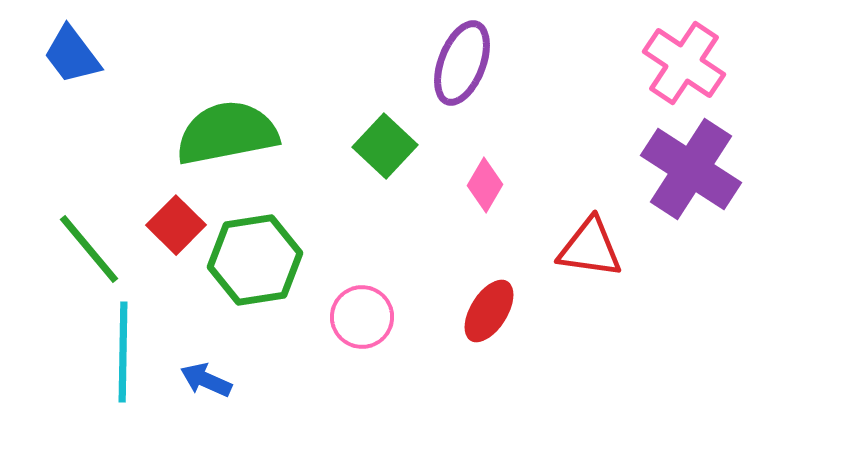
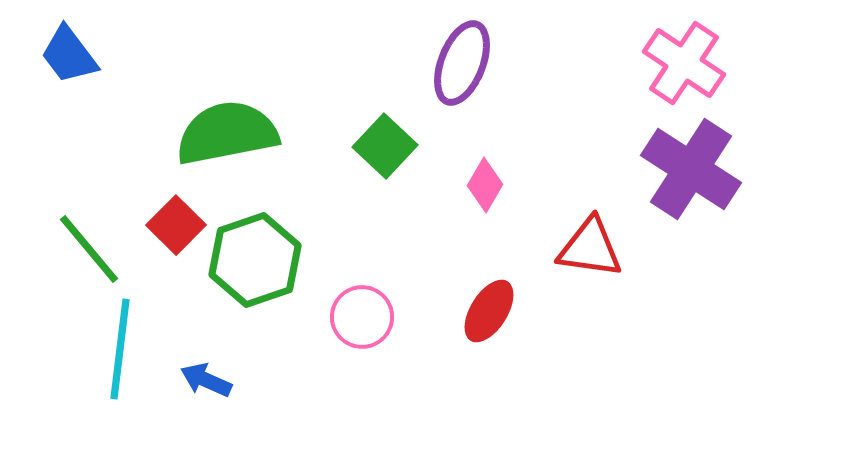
blue trapezoid: moved 3 px left
green hexagon: rotated 10 degrees counterclockwise
cyan line: moved 3 px left, 3 px up; rotated 6 degrees clockwise
